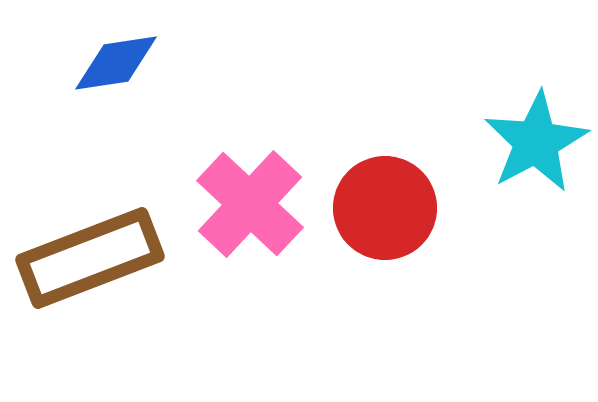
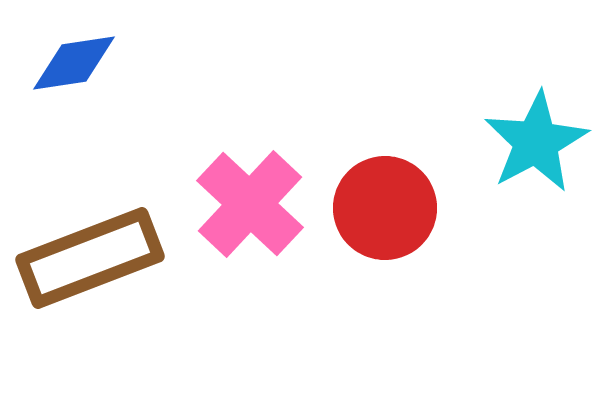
blue diamond: moved 42 px left
